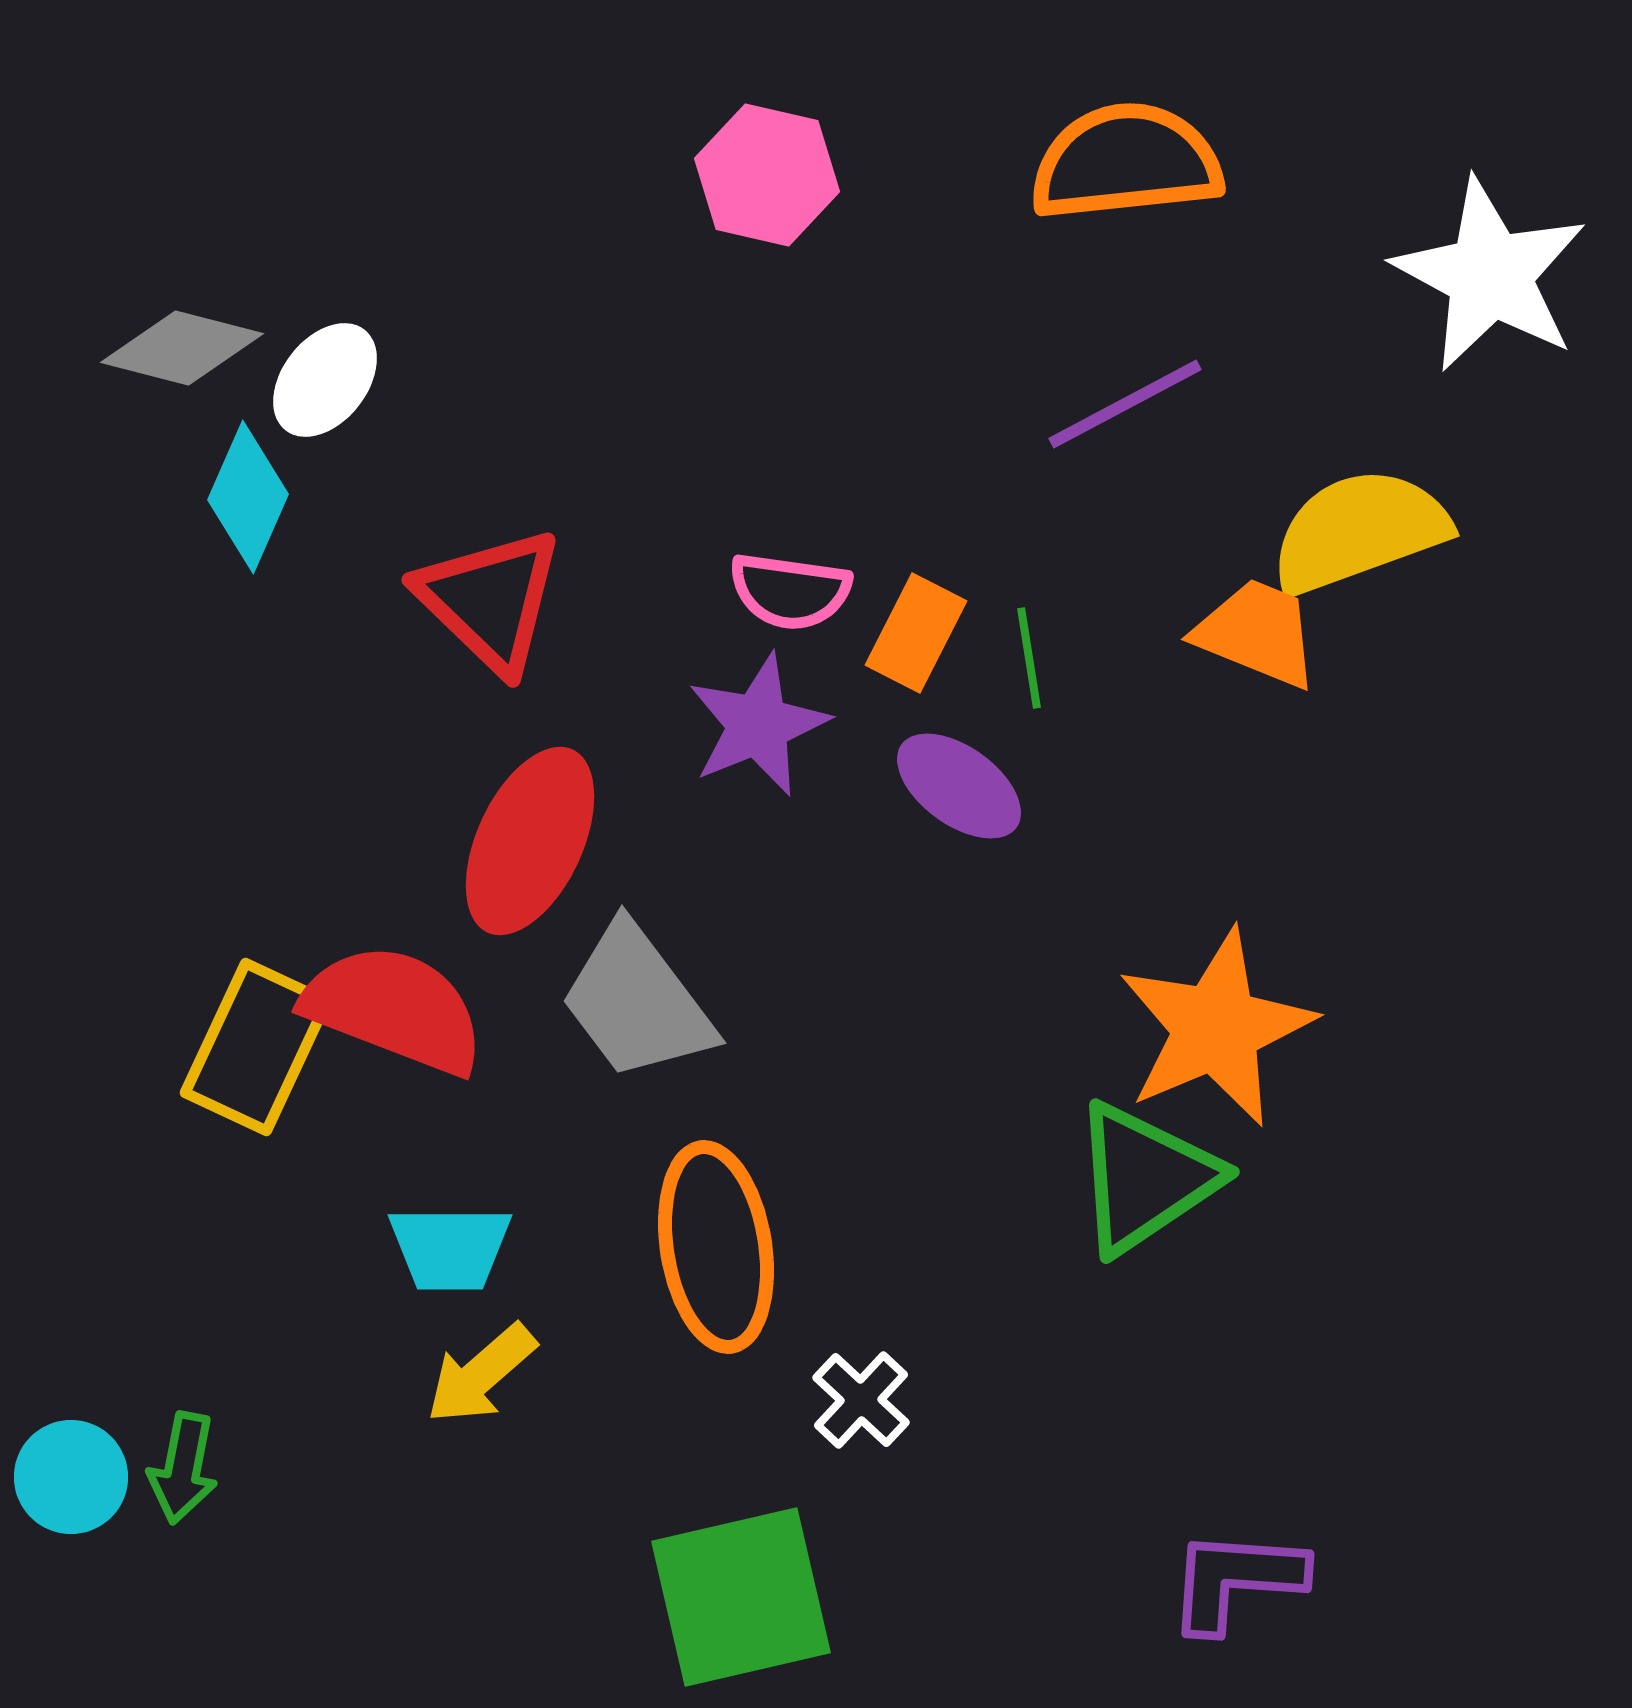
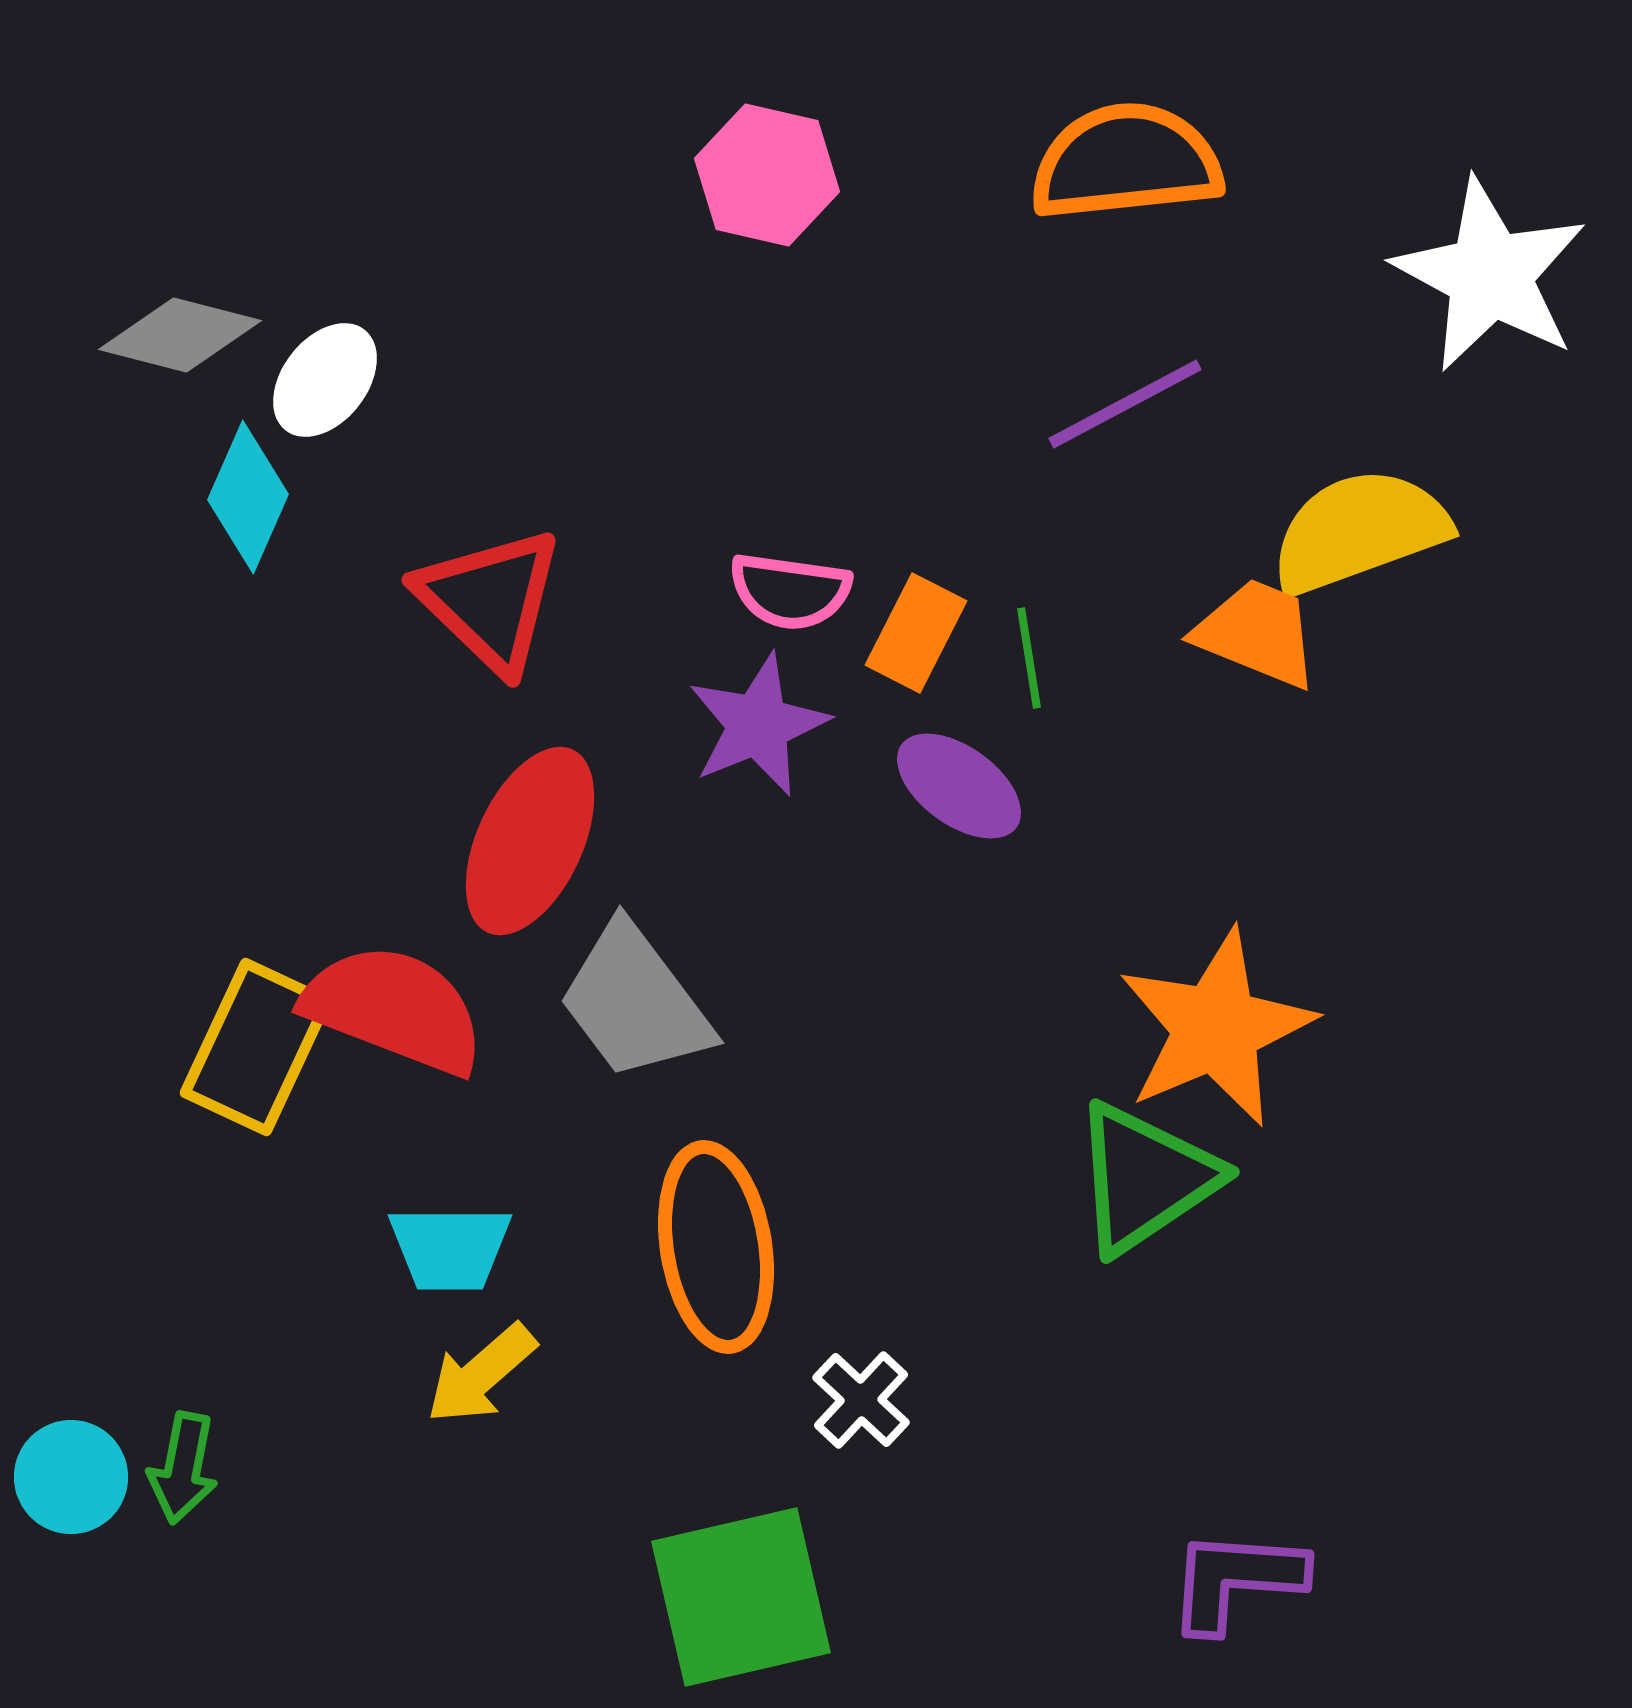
gray diamond: moved 2 px left, 13 px up
gray trapezoid: moved 2 px left
